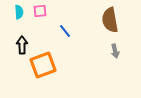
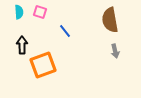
pink square: moved 1 px down; rotated 24 degrees clockwise
